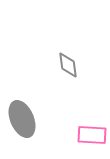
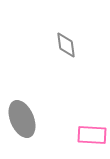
gray diamond: moved 2 px left, 20 px up
